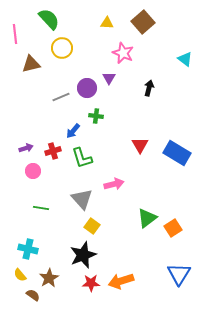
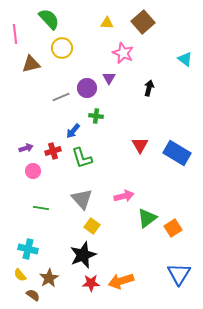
pink arrow: moved 10 px right, 12 px down
